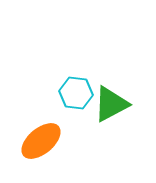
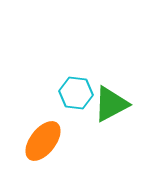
orange ellipse: moved 2 px right; rotated 12 degrees counterclockwise
